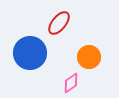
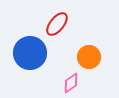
red ellipse: moved 2 px left, 1 px down
